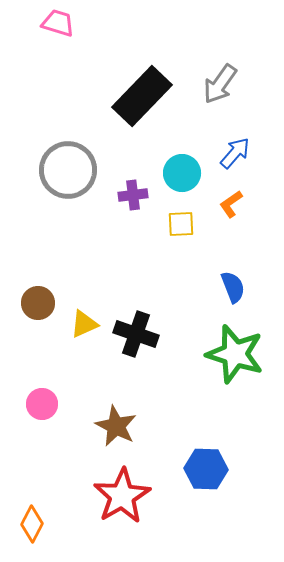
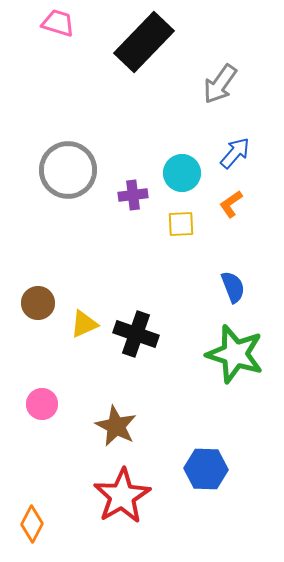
black rectangle: moved 2 px right, 54 px up
